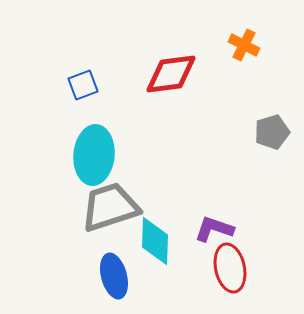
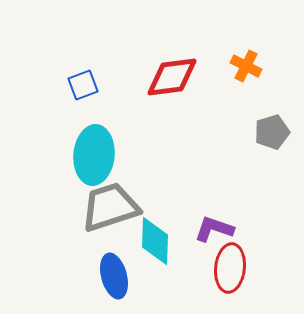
orange cross: moved 2 px right, 21 px down
red diamond: moved 1 px right, 3 px down
red ellipse: rotated 18 degrees clockwise
